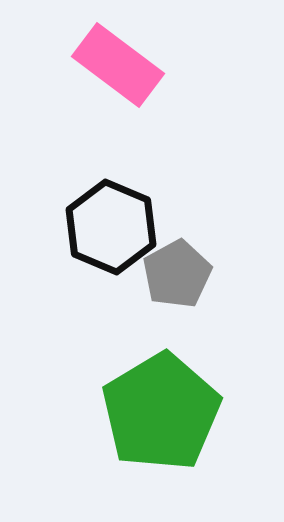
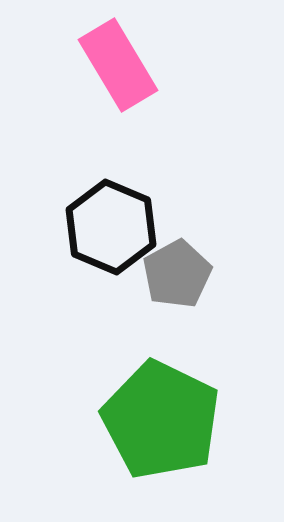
pink rectangle: rotated 22 degrees clockwise
green pentagon: moved 8 px down; rotated 15 degrees counterclockwise
